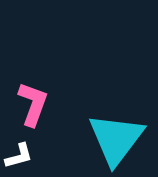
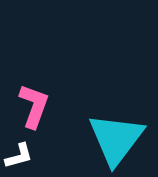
pink L-shape: moved 1 px right, 2 px down
